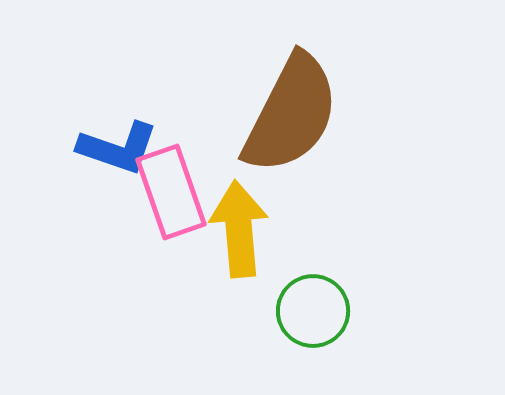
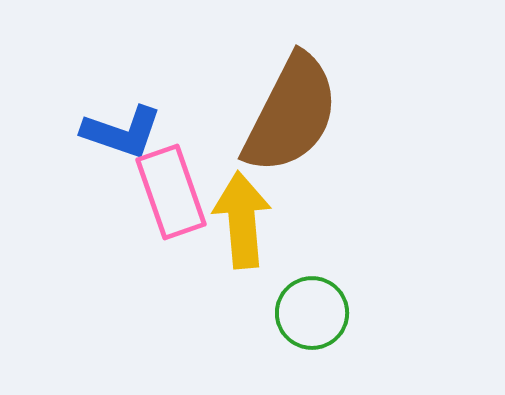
blue L-shape: moved 4 px right, 16 px up
yellow arrow: moved 3 px right, 9 px up
green circle: moved 1 px left, 2 px down
